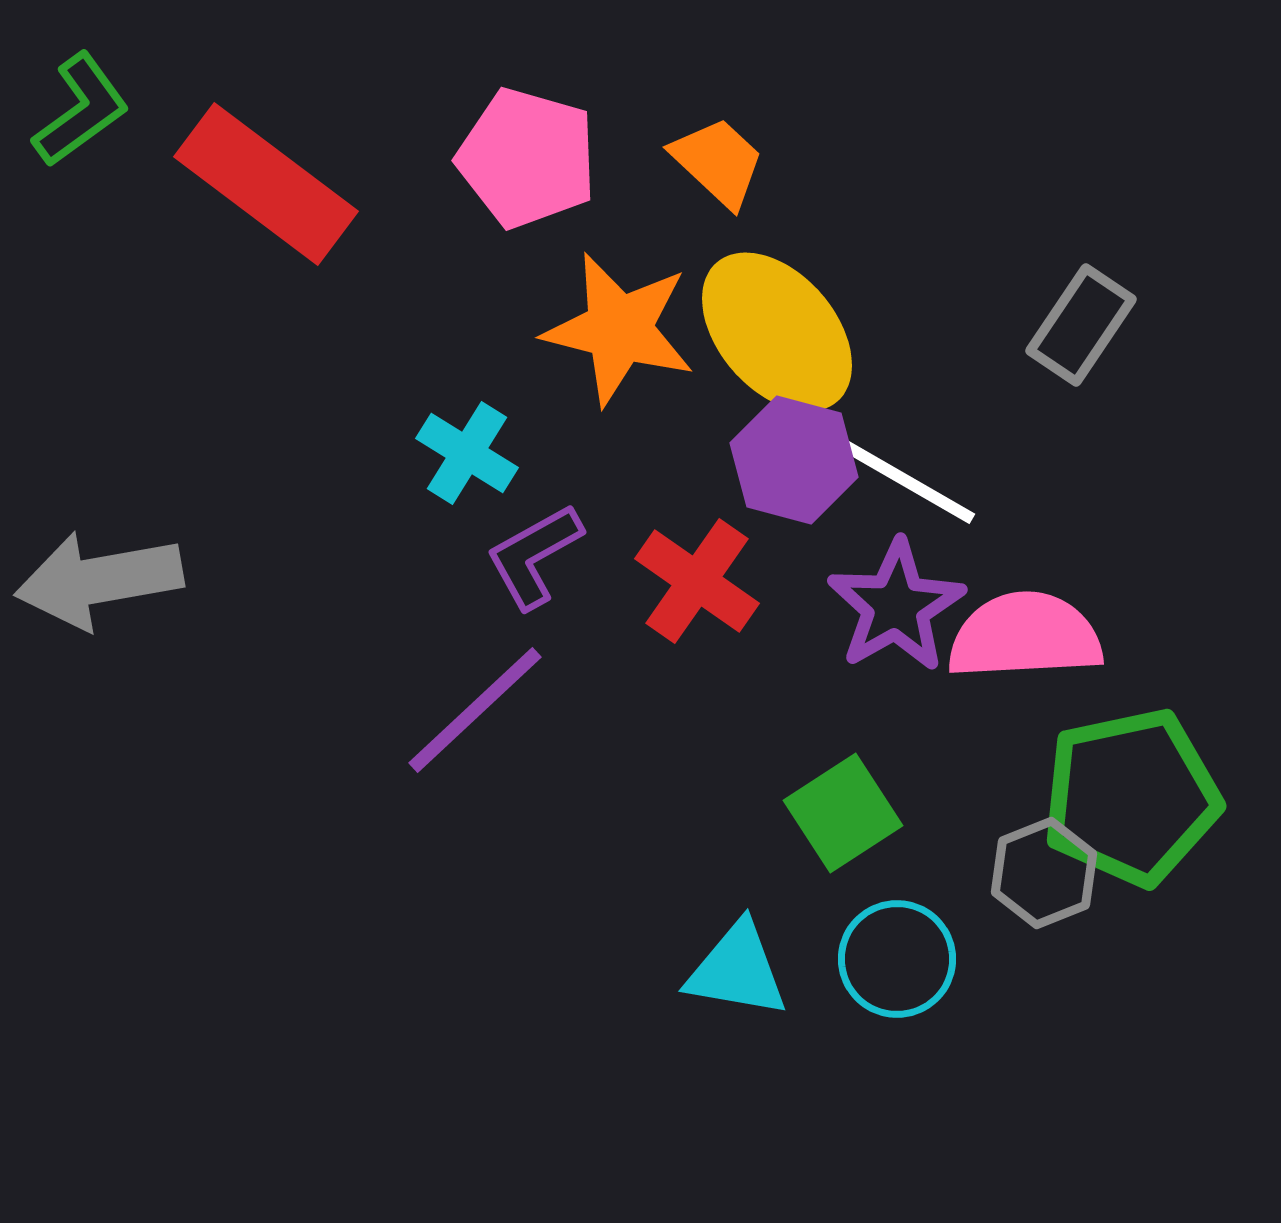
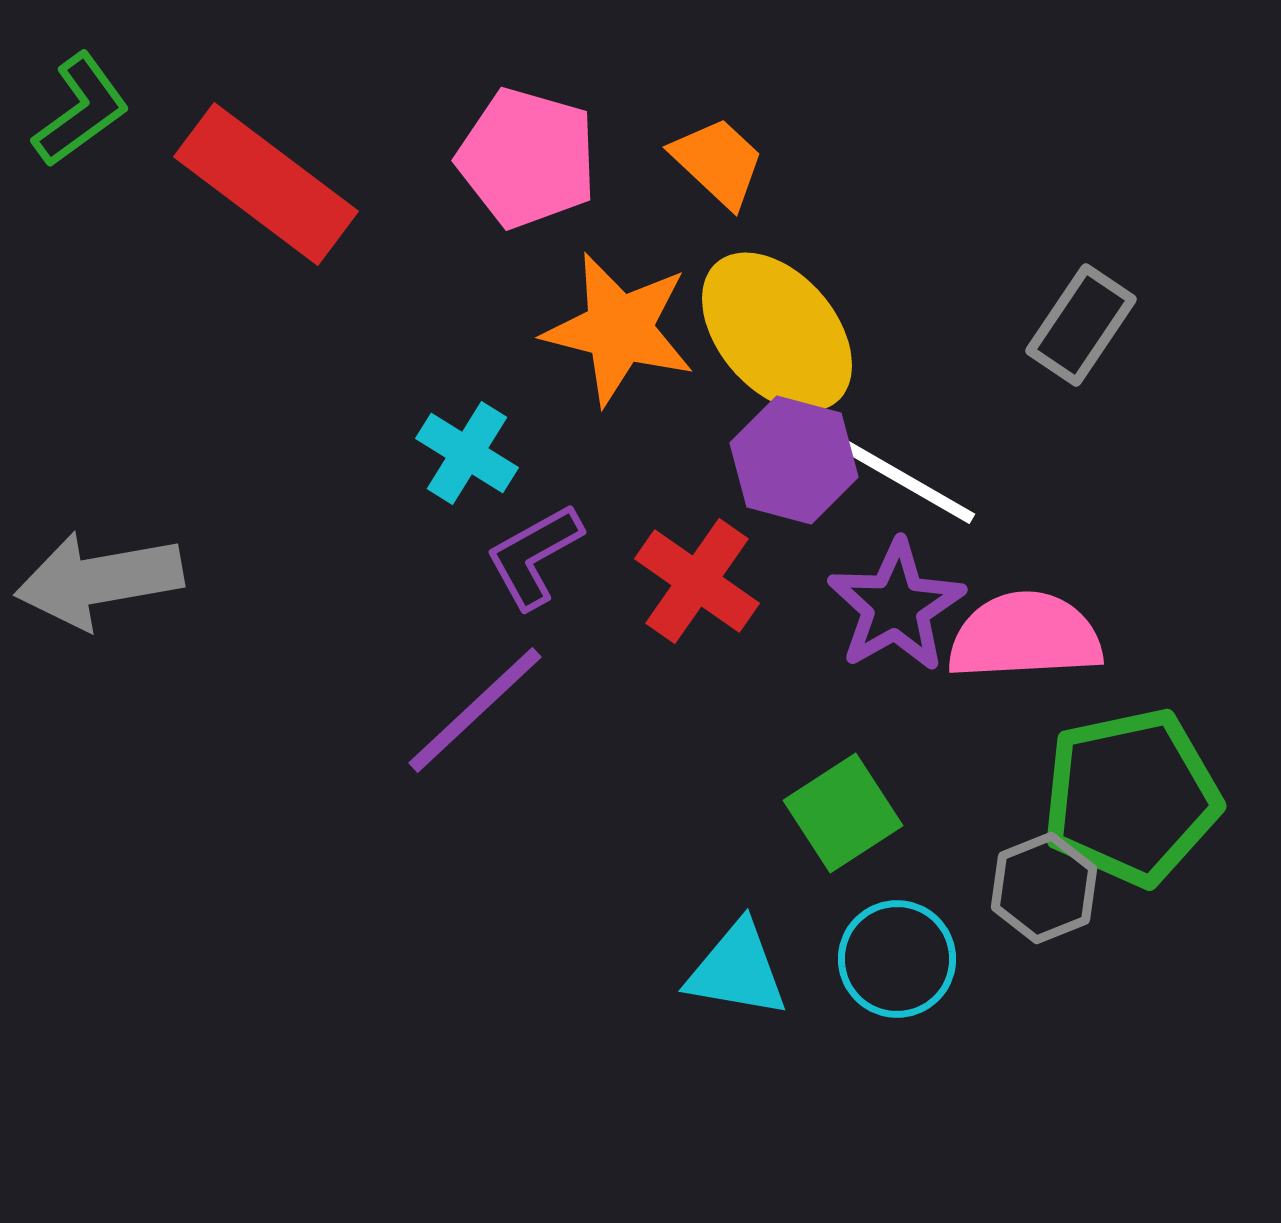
gray hexagon: moved 15 px down
